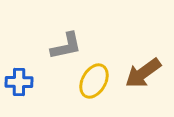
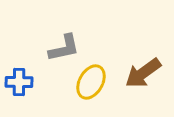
gray L-shape: moved 2 px left, 2 px down
yellow ellipse: moved 3 px left, 1 px down
